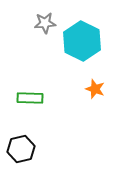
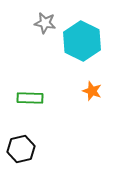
gray star: rotated 15 degrees clockwise
orange star: moved 3 px left, 2 px down
